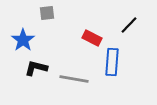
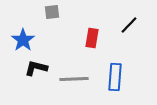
gray square: moved 5 px right, 1 px up
red rectangle: rotated 72 degrees clockwise
blue rectangle: moved 3 px right, 15 px down
gray line: rotated 12 degrees counterclockwise
